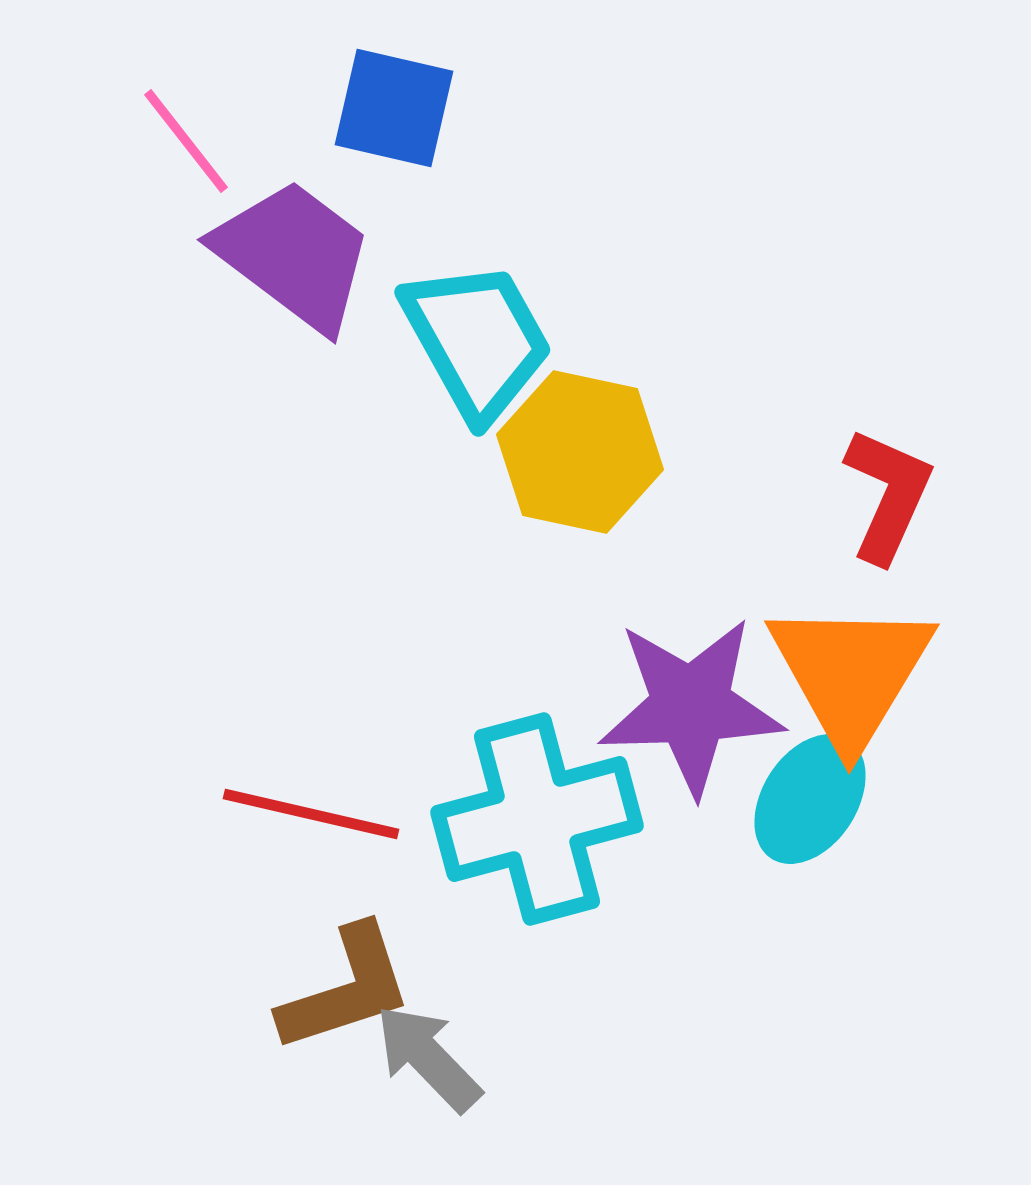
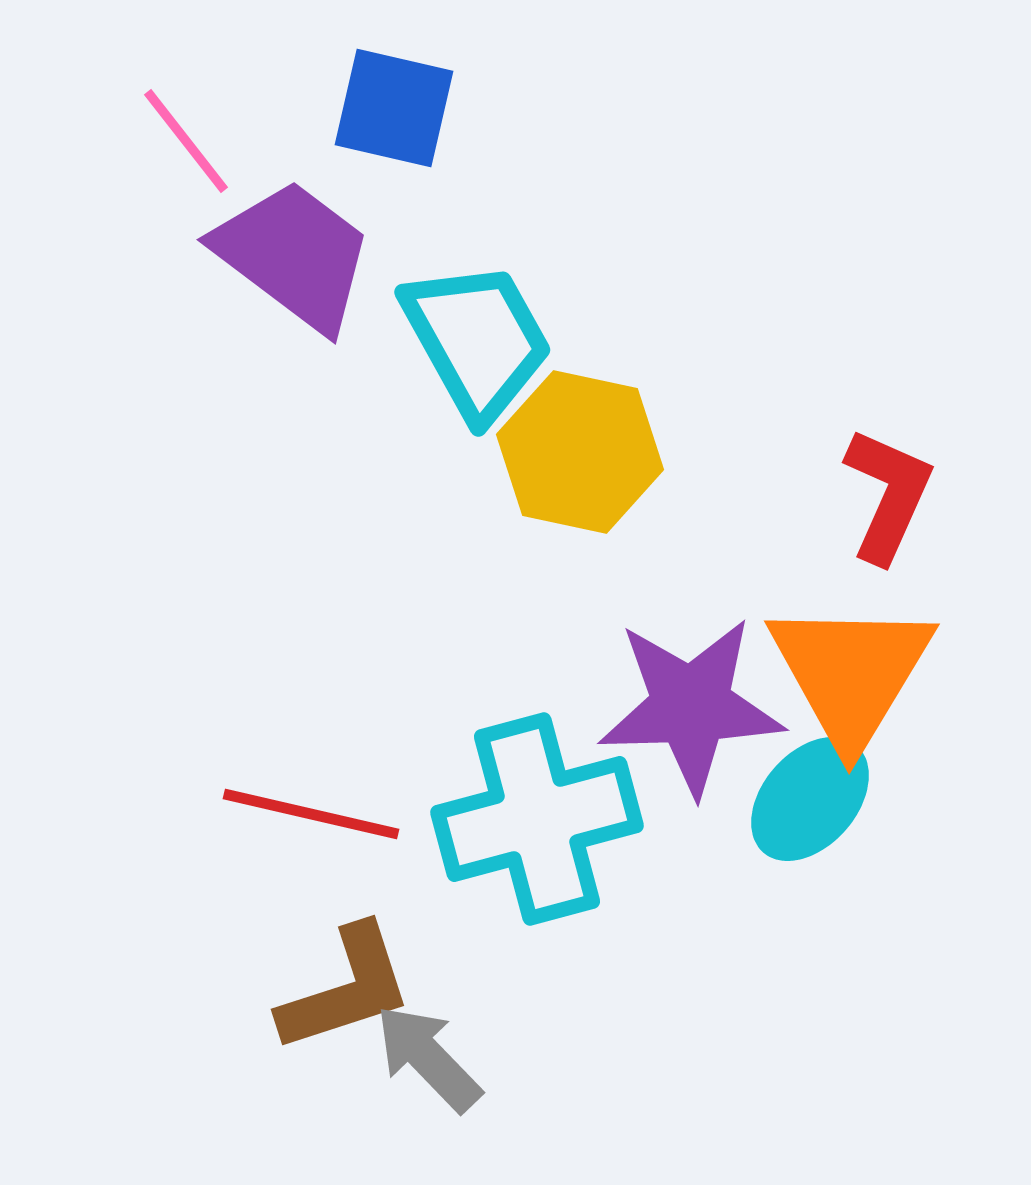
cyan ellipse: rotated 8 degrees clockwise
